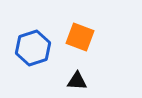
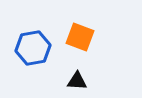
blue hexagon: rotated 8 degrees clockwise
